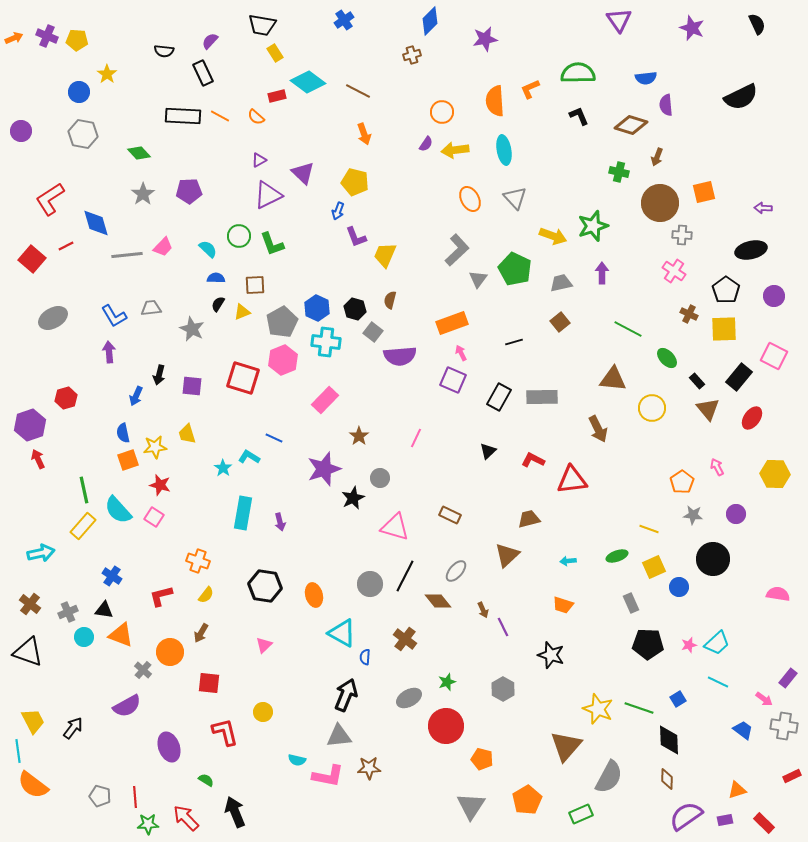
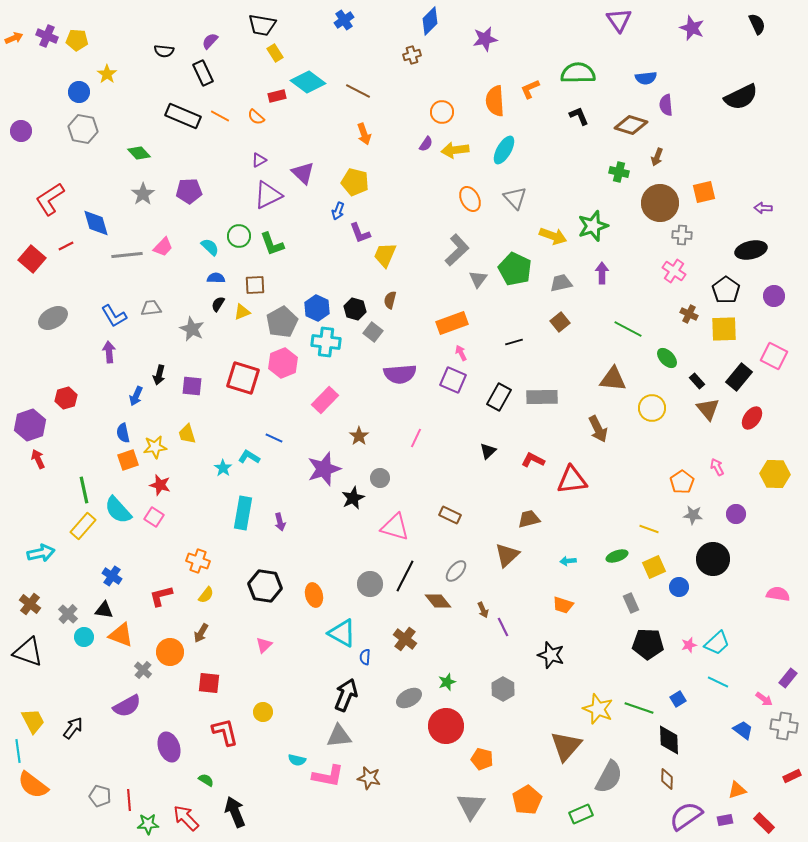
black rectangle at (183, 116): rotated 20 degrees clockwise
gray hexagon at (83, 134): moved 5 px up
cyan ellipse at (504, 150): rotated 40 degrees clockwise
purple L-shape at (356, 237): moved 4 px right, 4 px up
cyan semicircle at (208, 249): moved 2 px right, 2 px up
purple semicircle at (400, 356): moved 18 px down
pink hexagon at (283, 360): moved 3 px down
gray cross at (68, 612): moved 2 px down; rotated 24 degrees counterclockwise
brown star at (369, 768): moved 10 px down; rotated 15 degrees clockwise
red line at (135, 797): moved 6 px left, 3 px down
